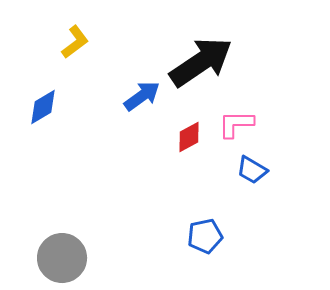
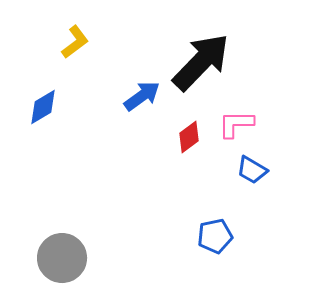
black arrow: rotated 12 degrees counterclockwise
red diamond: rotated 8 degrees counterclockwise
blue pentagon: moved 10 px right
